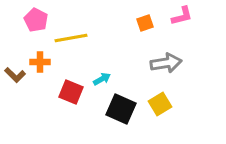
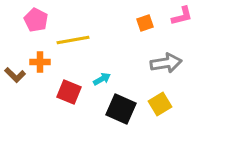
yellow line: moved 2 px right, 2 px down
red square: moved 2 px left
